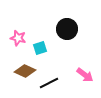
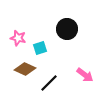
brown diamond: moved 2 px up
black line: rotated 18 degrees counterclockwise
